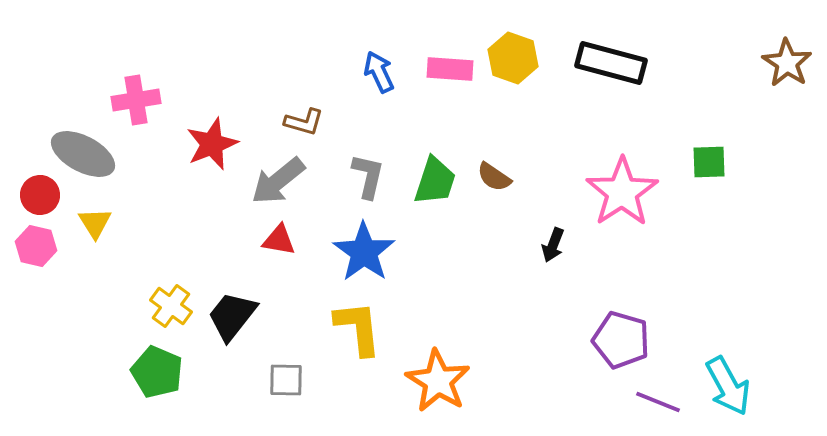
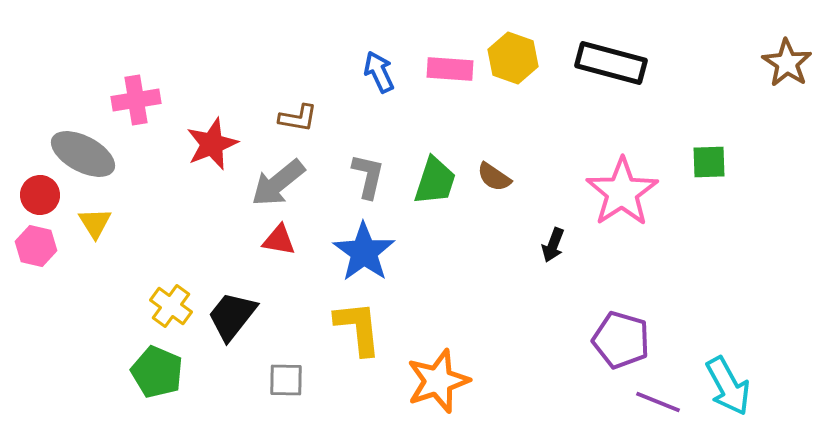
brown L-shape: moved 6 px left, 4 px up; rotated 6 degrees counterclockwise
gray arrow: moved 2 px down
orange star: rotated 22 degrees clockwise
